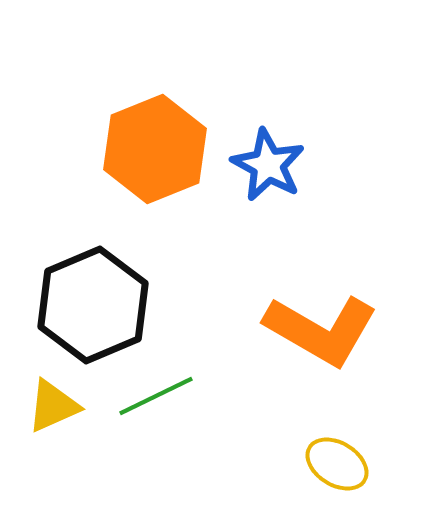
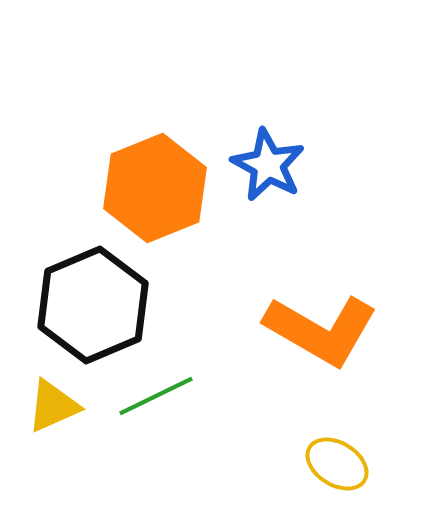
orange hexagon: moved 39 px down
